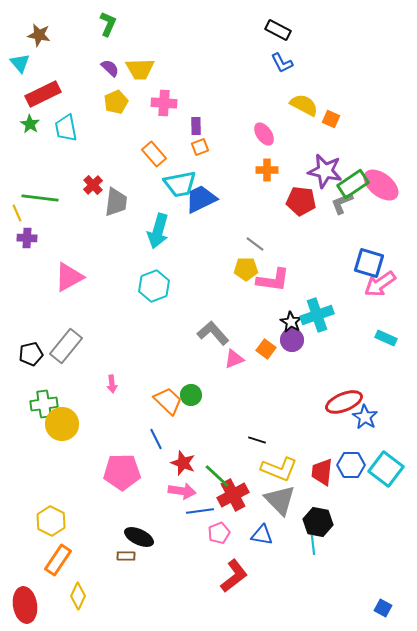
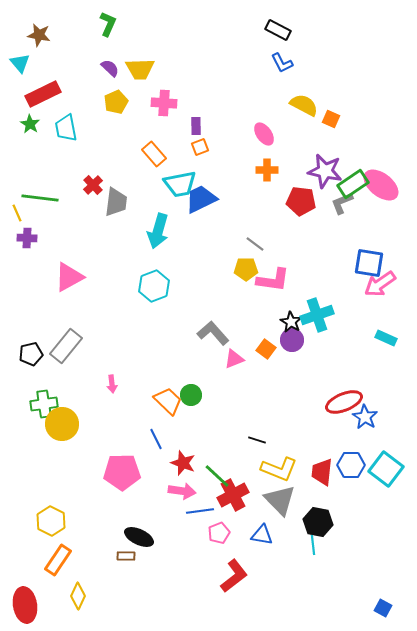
blue square at (369, 263): rotated 8 degrees counterclockwise
